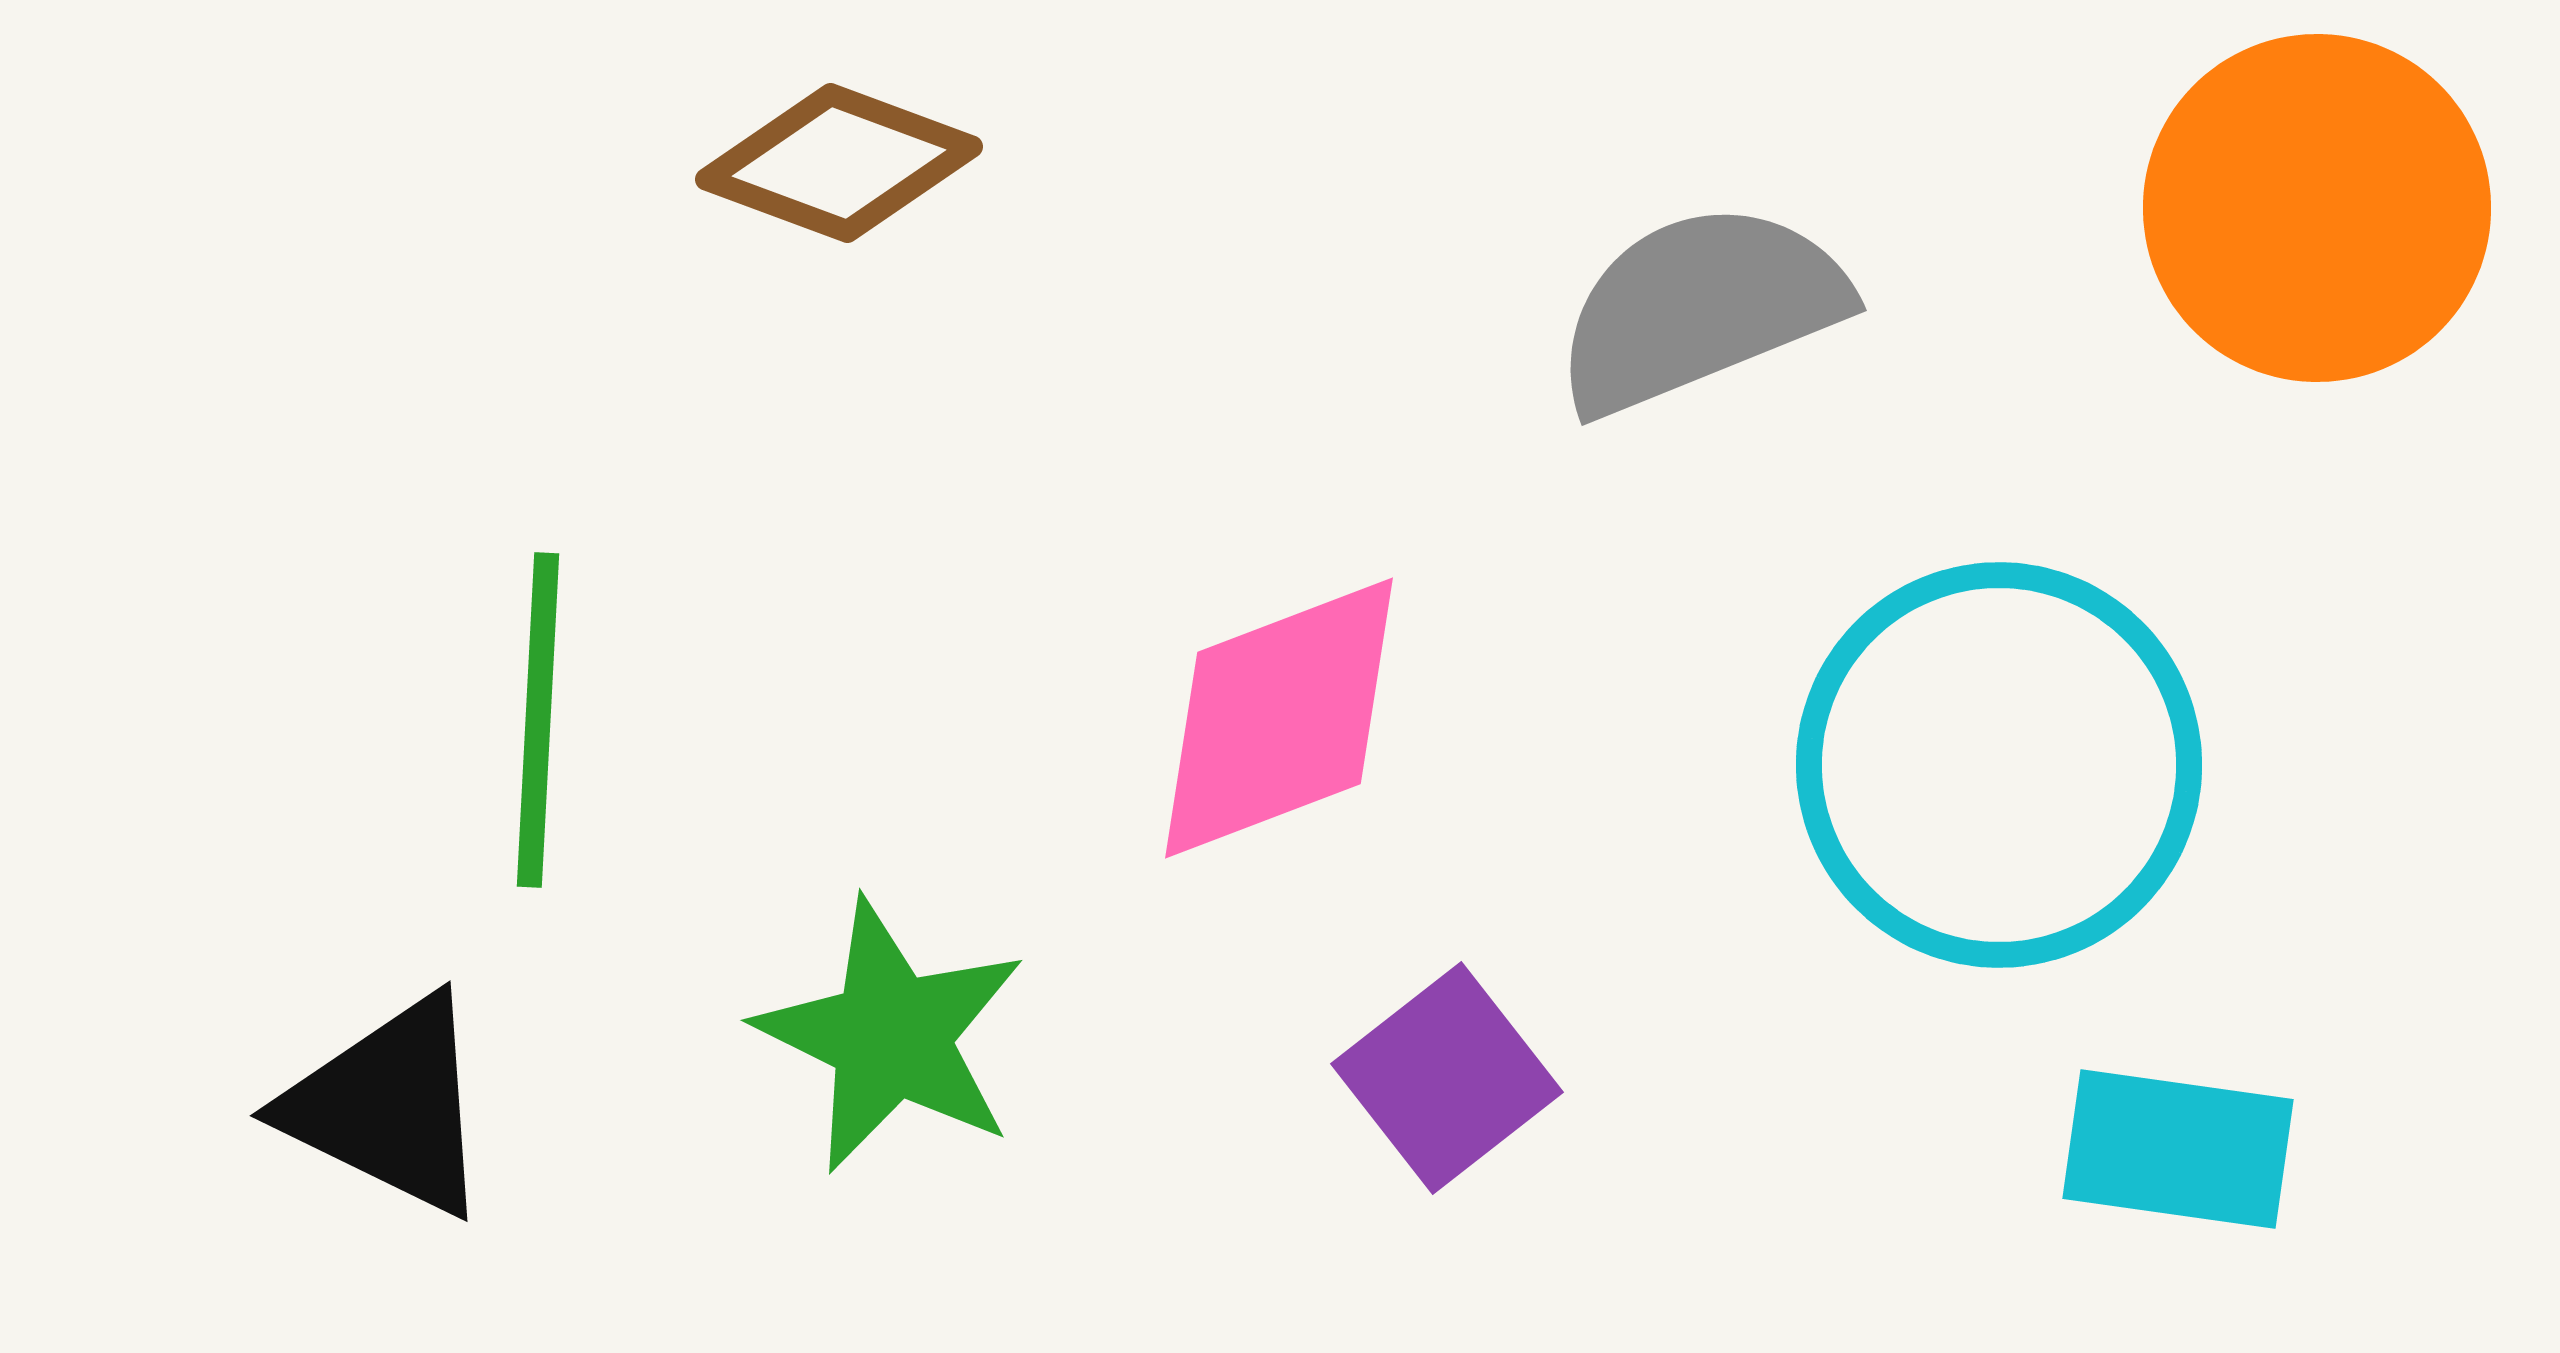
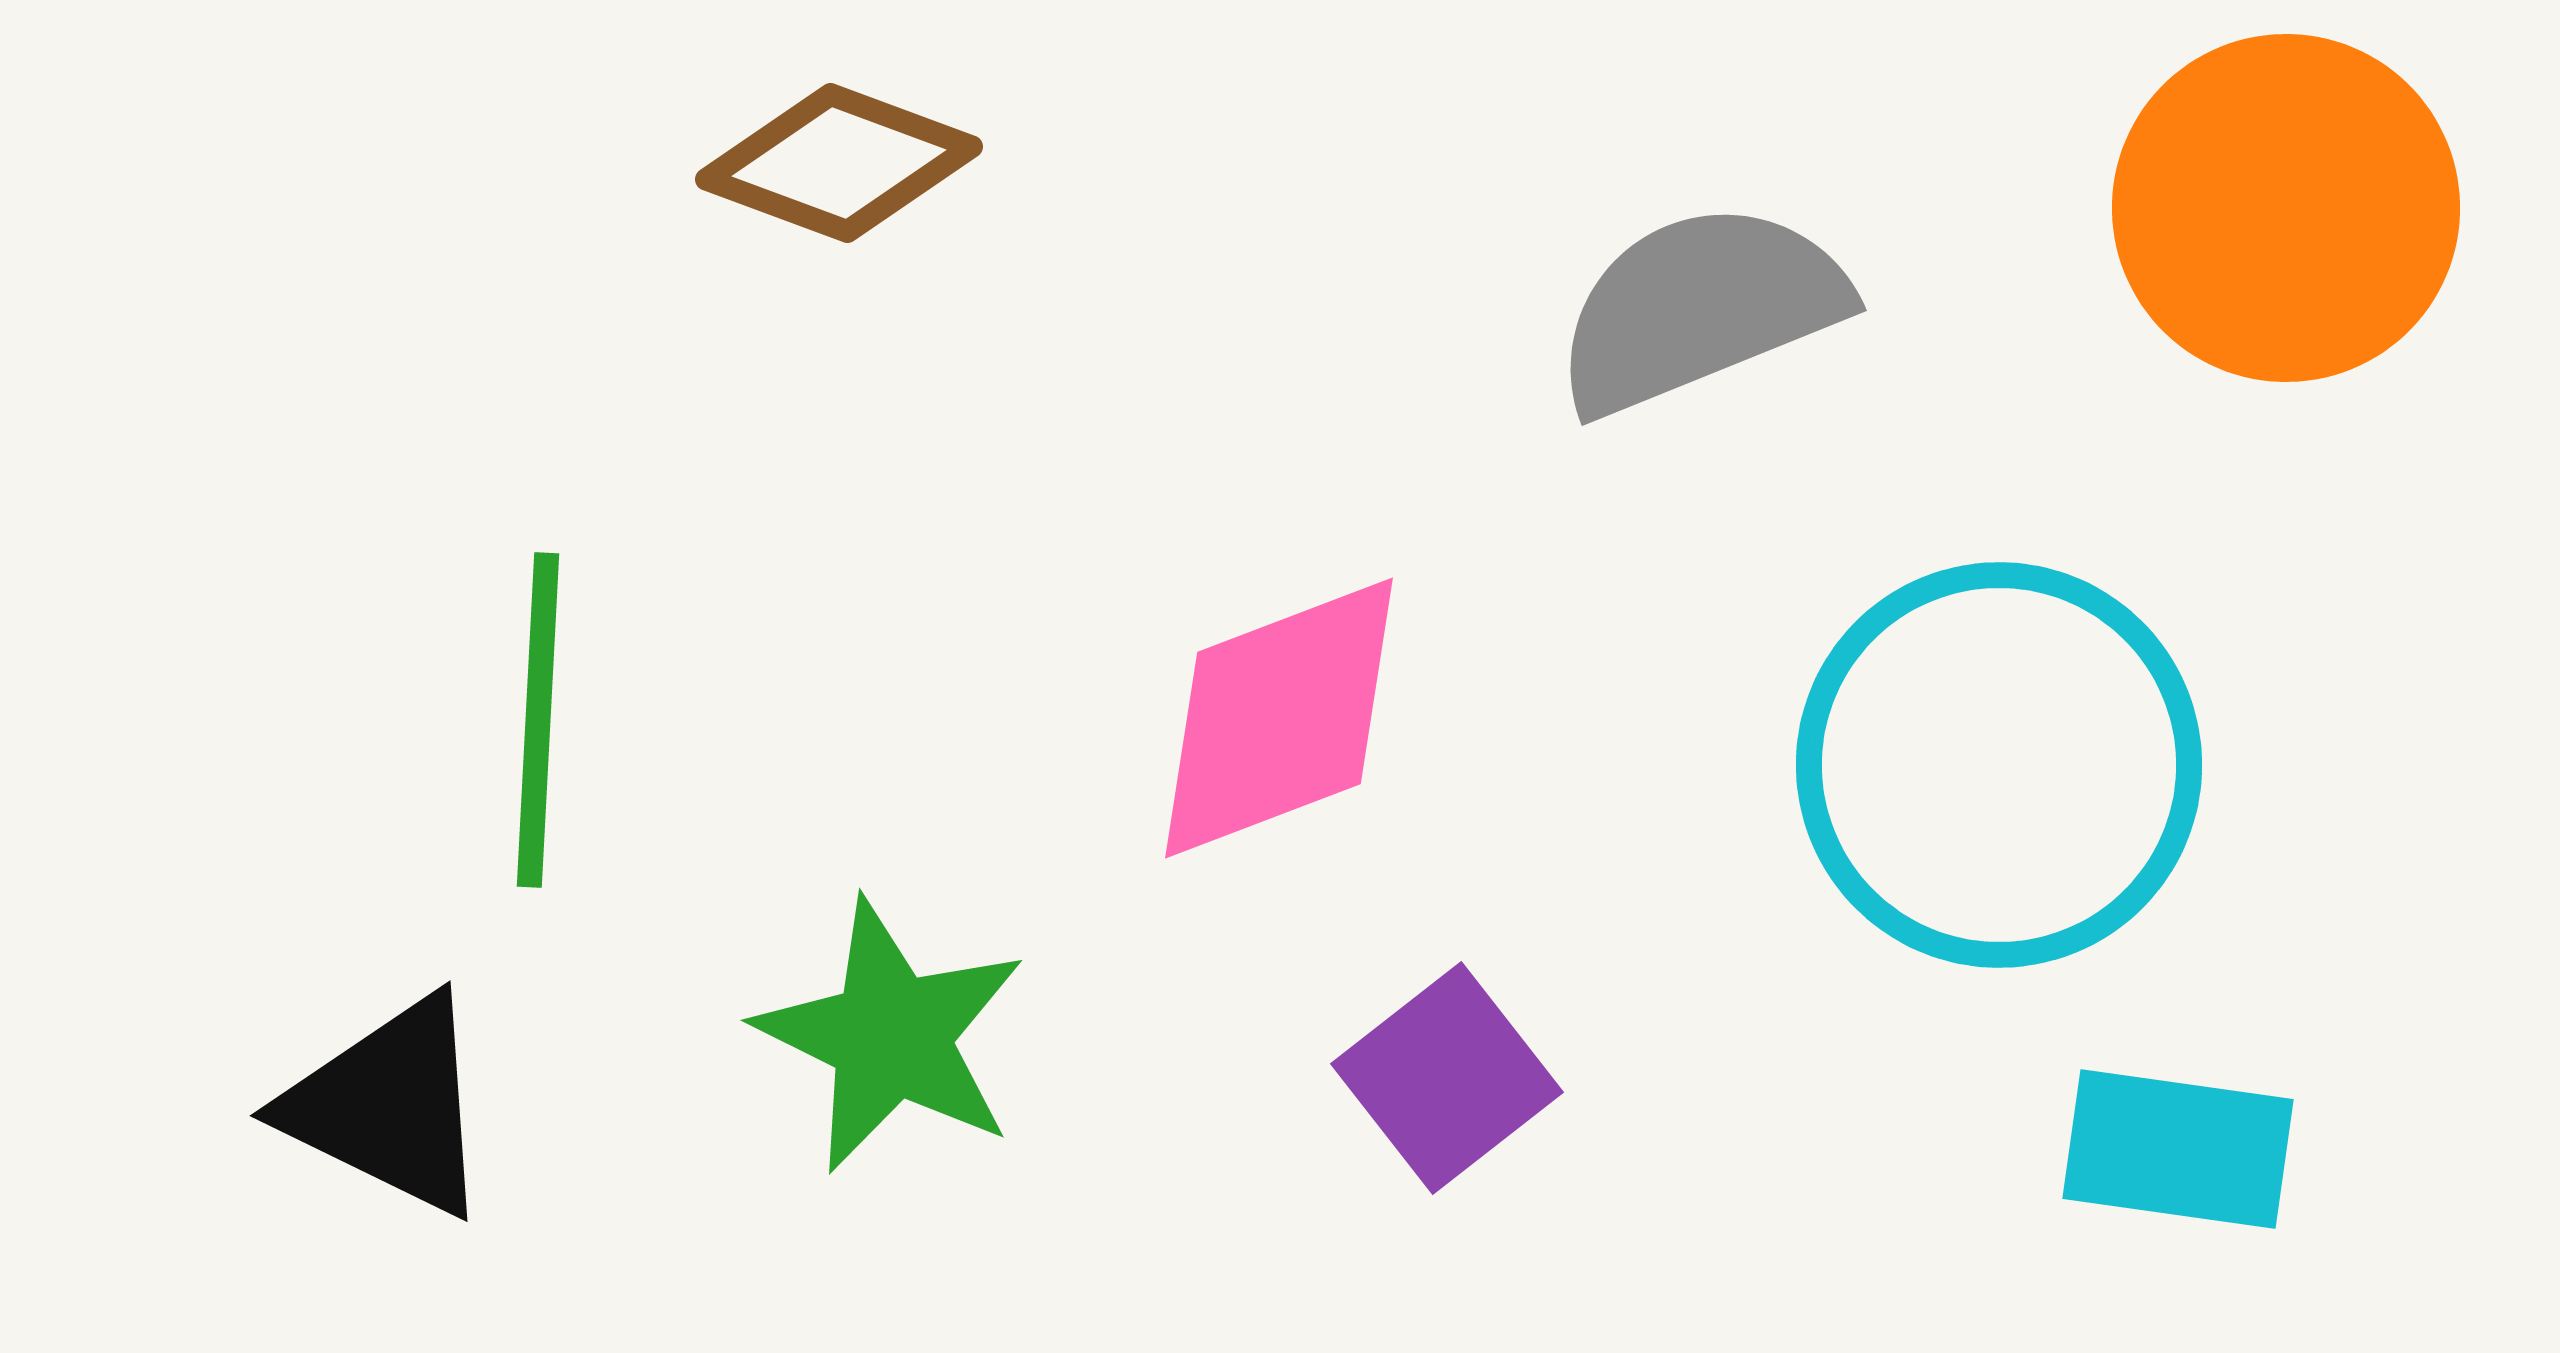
orange circle: moved 31 px left
